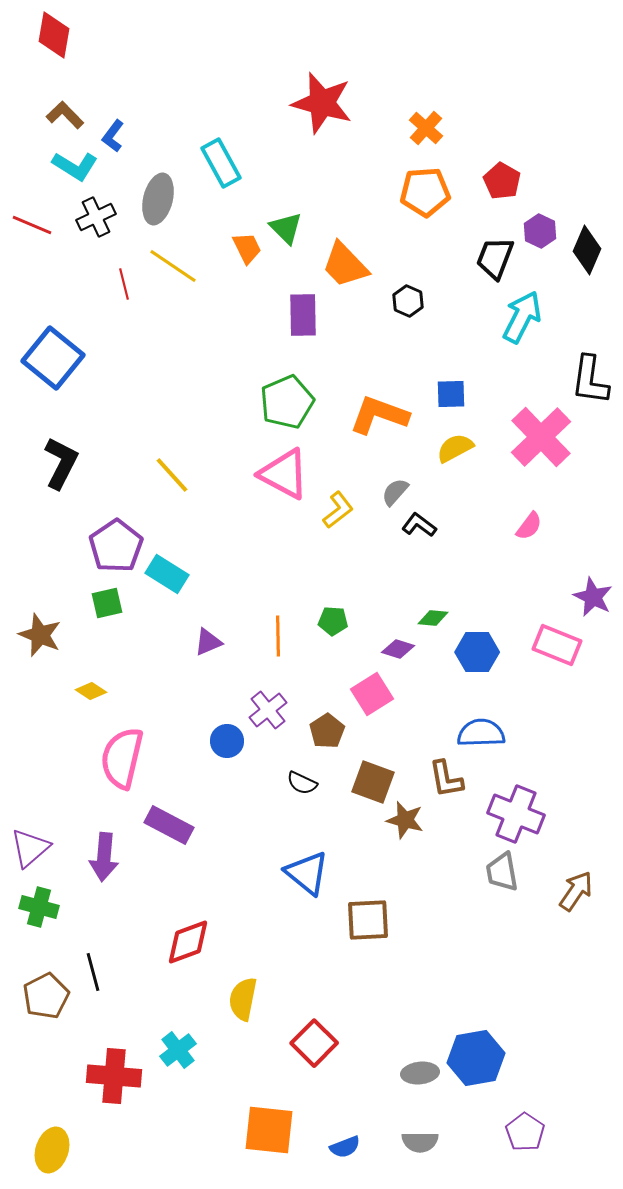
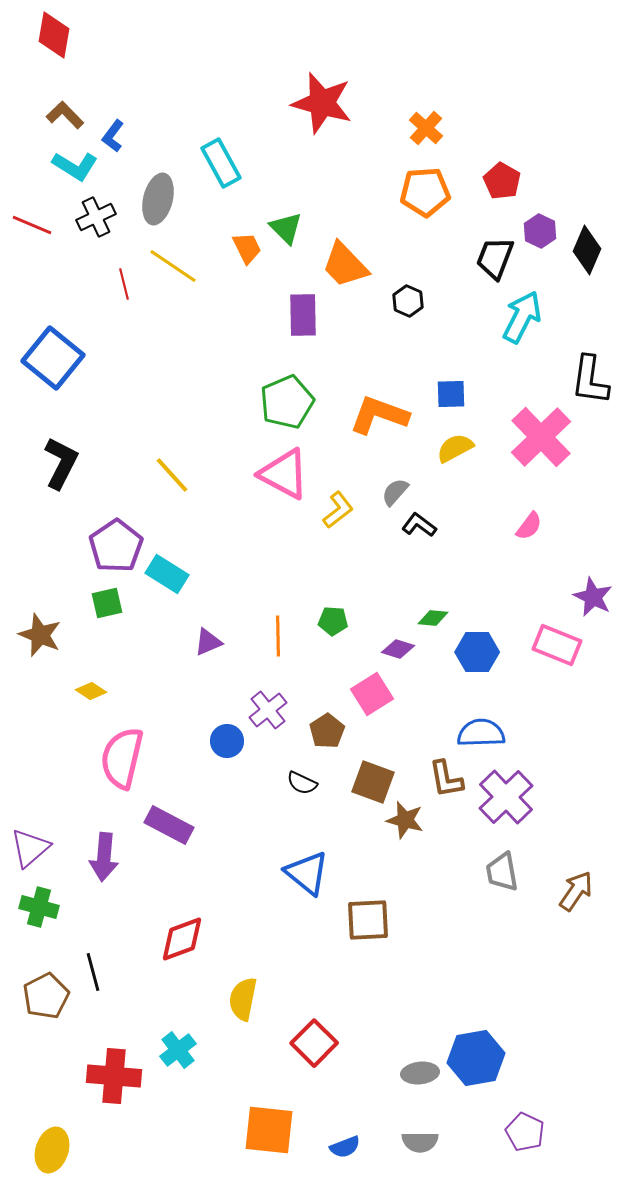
purple cross at (516, 814): moved 10 px left, 17 px up; rotated 24 degrees clockwise
red diamond at (188, 942): moved 6 px left, 3 px up
purple pentagon at (525, 1132): rotated 9 degrees counterclockwise
